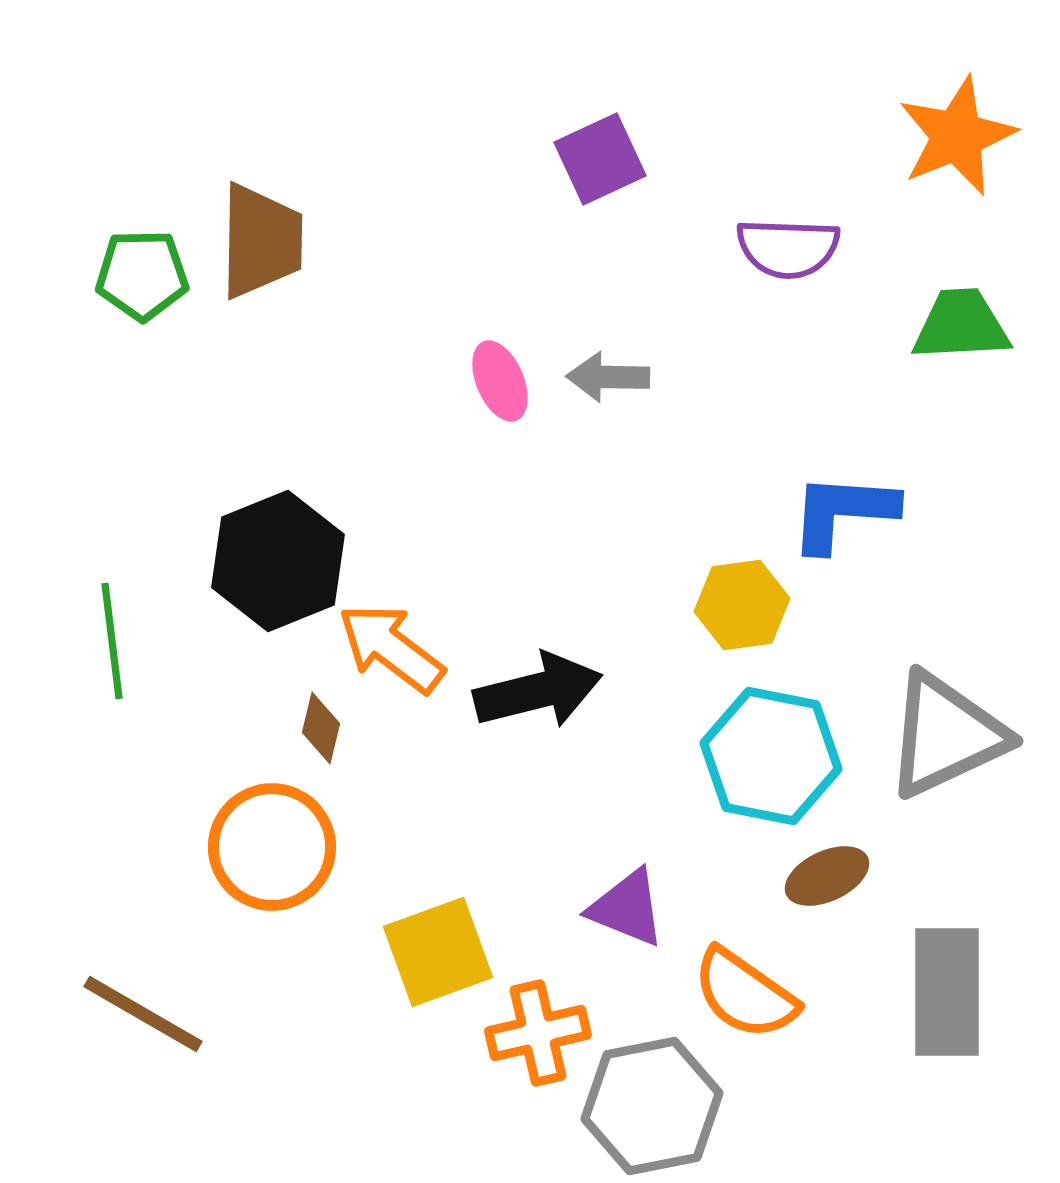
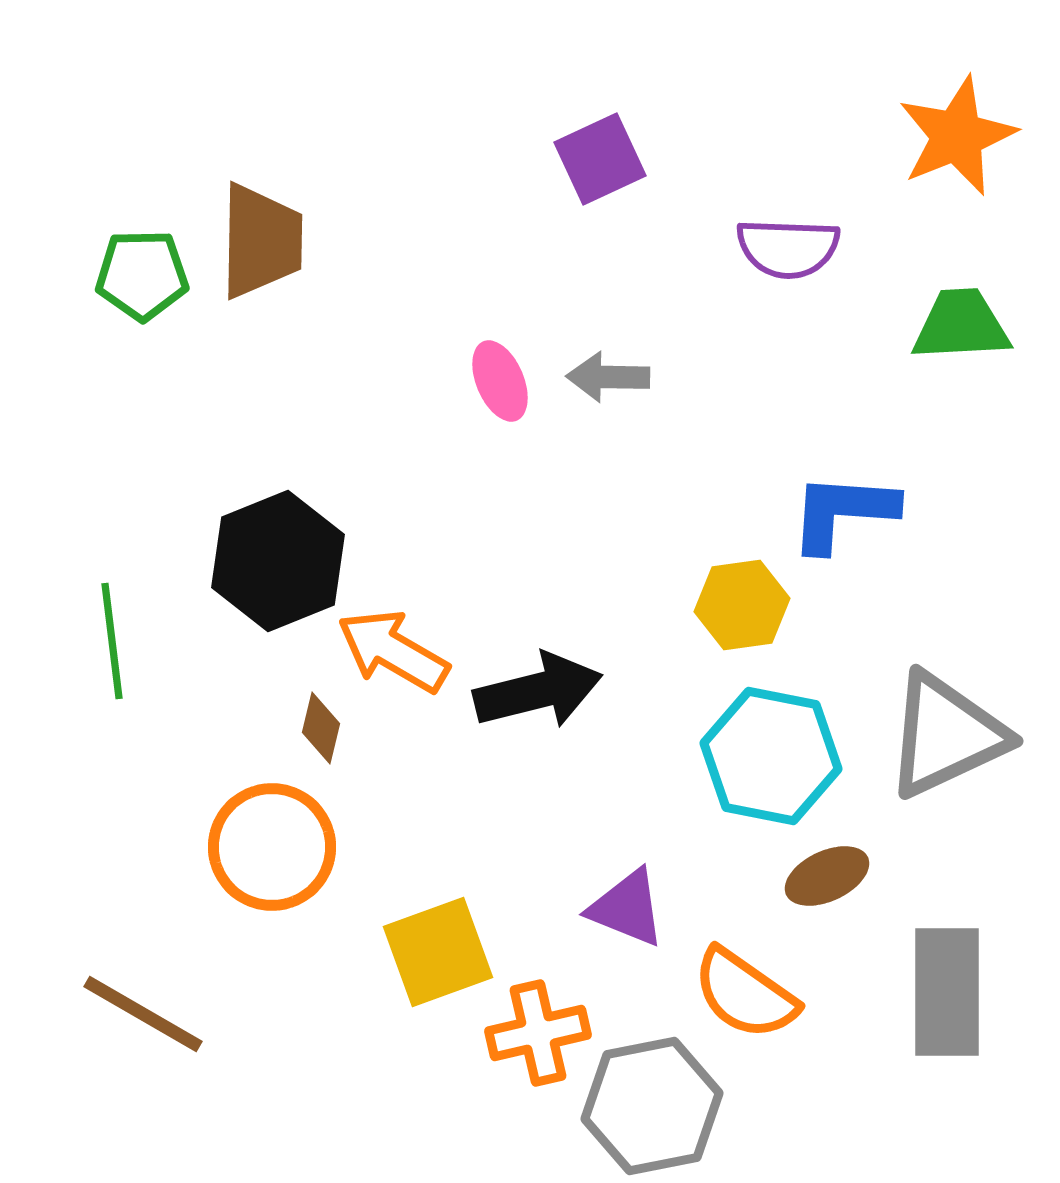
orange arrow: moved 2 px right, 3 px down; rotated 7 degrees counterclockwise
